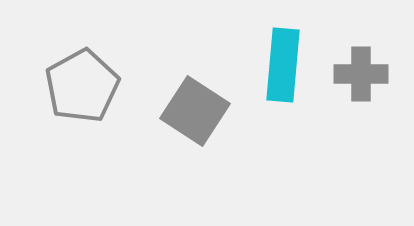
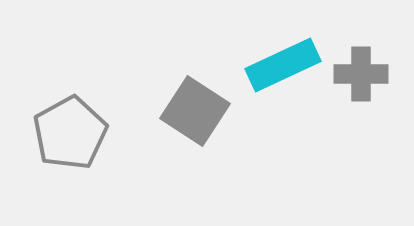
cyan rectangle: rotated 60 degrees clockwise
gray pentagon: moved 12 px left, 47 px down
